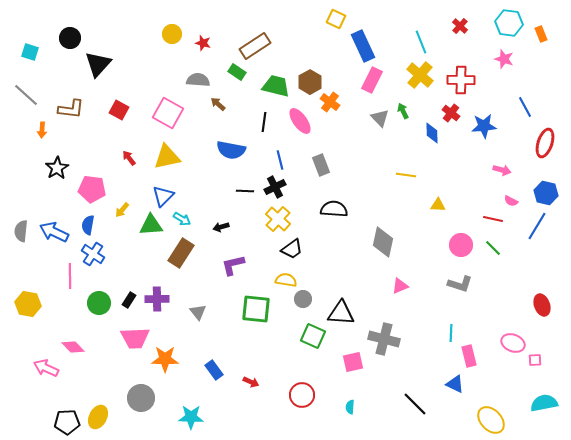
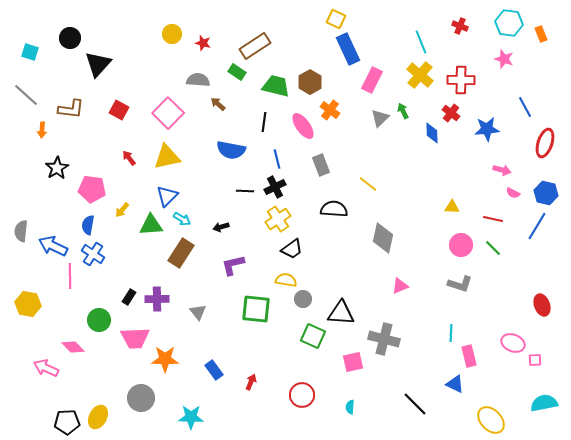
red cross at (460, 26): rotated 21 degrees counterclockwise
blue rectangle at (363, 46): moved 15 px left, 3 px down
orange cross at (330, 102): moved 8 px down
pink square at (168, 113): rotated 16 degrees clockwise
gray triangle at (380, 118): rotated 30 degrees clockwise
pink ellipse at (300, 121): moved 3 px right, 5 px down
blue star at (484, 126): moved 3 px right, 3 px down
blue line at (280, 160): moved 3 px left, 1 px up
yellow line at (406, 175): moved 38 px left, 9 px down; rotated 30 degrees clockwise
blue triangle at (163, 196): moved 4 px right
pink semicircle at (511, 201): moved 2 px right, 8 px up
yellow triangle at (438, 205): moved 14 px right, 2 px down
yellow cross at (278, 219): rotated 15 degrees clockwise
blue arrow at (54, 232): moved 1 px left, 14 px down
gray diamond at (383, 242): moved 4 px up
black rectangle at (129, 300): moved 3 px up
green circle at (99, 303): moved 17 px down
red arrow at (251, 382): rotated 91 degrees counterclockwise
